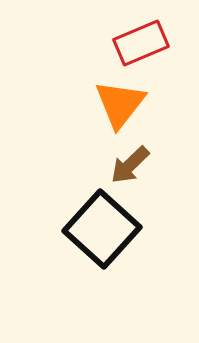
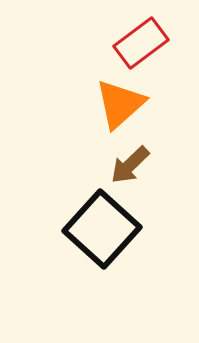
red rectangle: rotated 14 degrees counterclockwise
orange triangle: rotated 10 degrees clockwise
